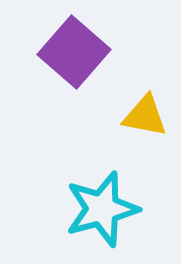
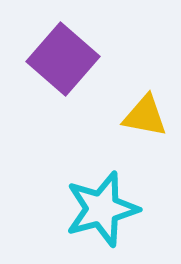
purple square: moved 11 px left, 7 px down
